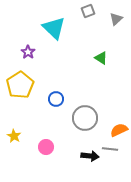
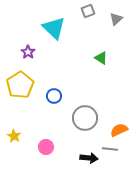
blue circle: moved 2 px left, 3 px up
black arrow: moved 1 px left, 2 px down
